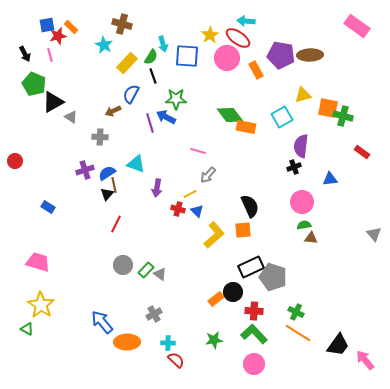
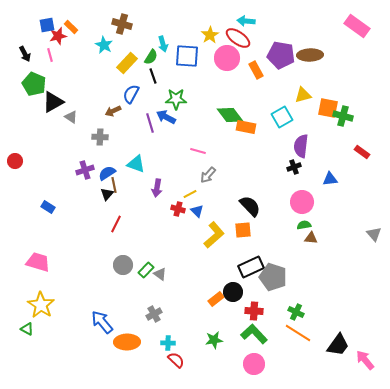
black semicircle at (250, 206): rotated 20 degrees counterclockwise
